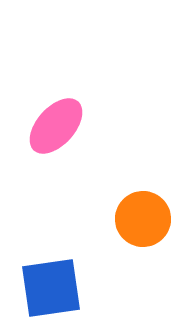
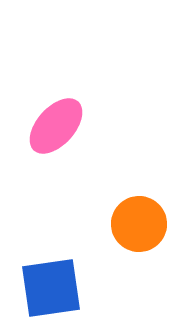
orange circle: moved 4 px left, 5 px down
